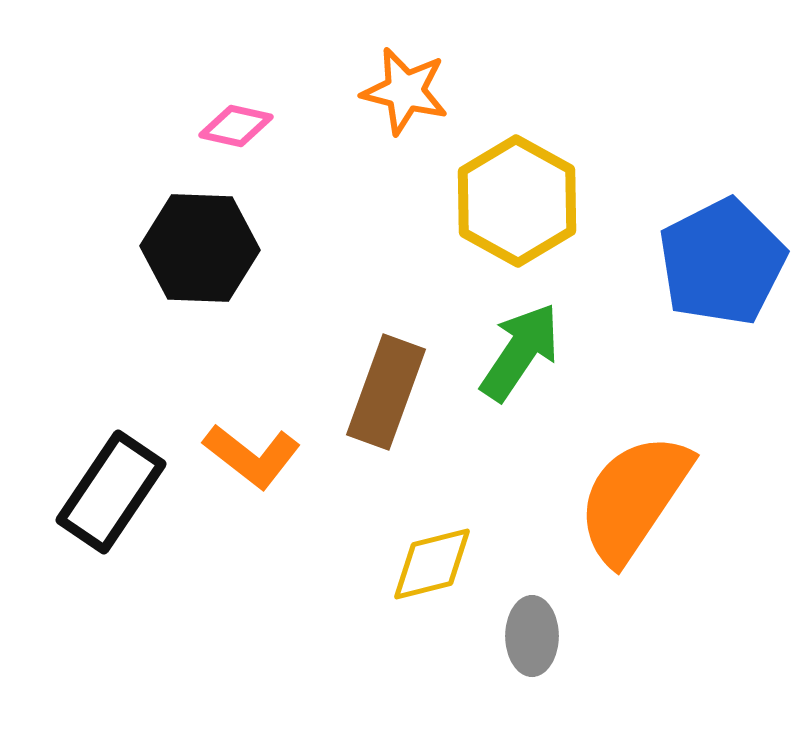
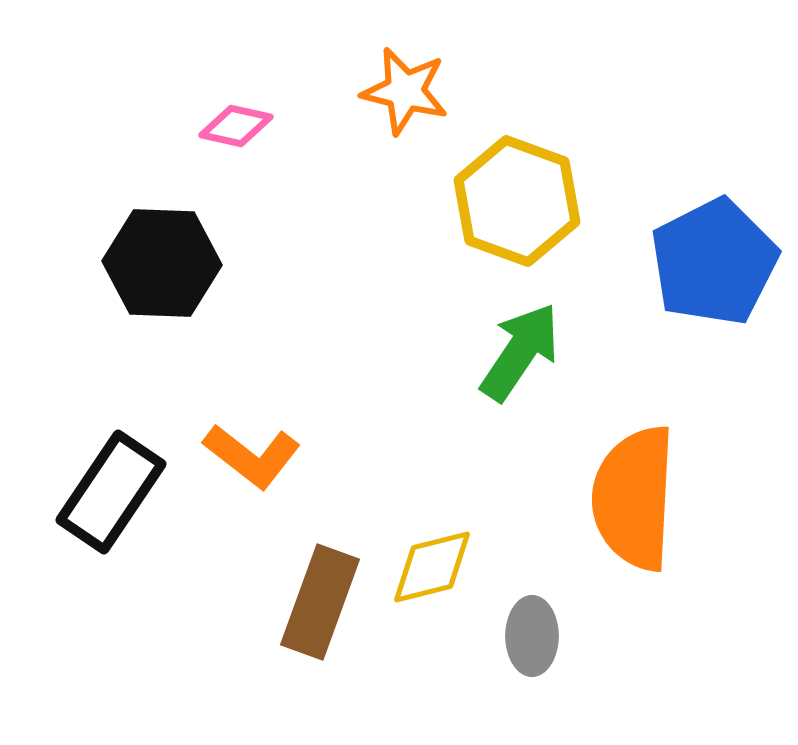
yellow hexagon: rotated 9 degrees counterclockwise
black hexagon: moved 38 px left, 15 px down
blue pentagon: moved 8 px left
brown rectangle: moved 66 px left, 210 px down
orange semicircle: rotated 31 degrees counterclockwise
yellow diamond: moved 3 px down
